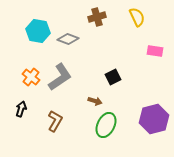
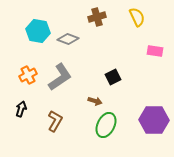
orange cross: moved 3 px left, 2 px up; rotated 24 degrees clockwise
purple hexagon: moved 1 px down; rotated 16 degrees clockwise
